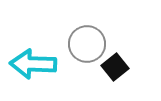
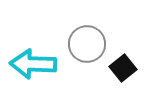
black square: moved 8 px right, 1 px down
